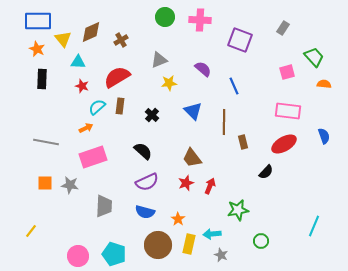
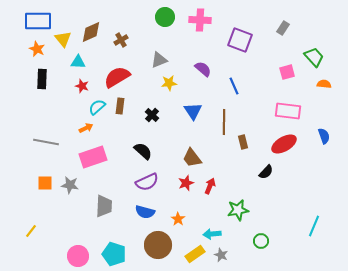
blue triangle at (193, 111): rotated 12 degrees clockwise
yellow rectangle at (189, 244): moved 6 px right, 10 px down; rotated 42 degrees clockwise
